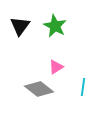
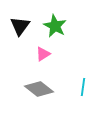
pink triangle: moved 13 px left, 13 px up
